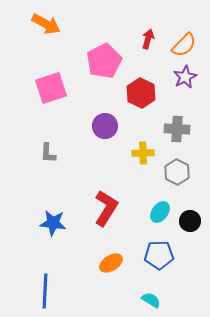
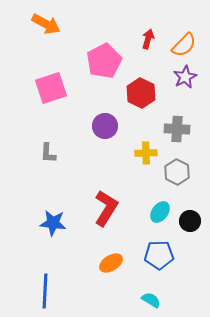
yellow cross: moved 3 px right
